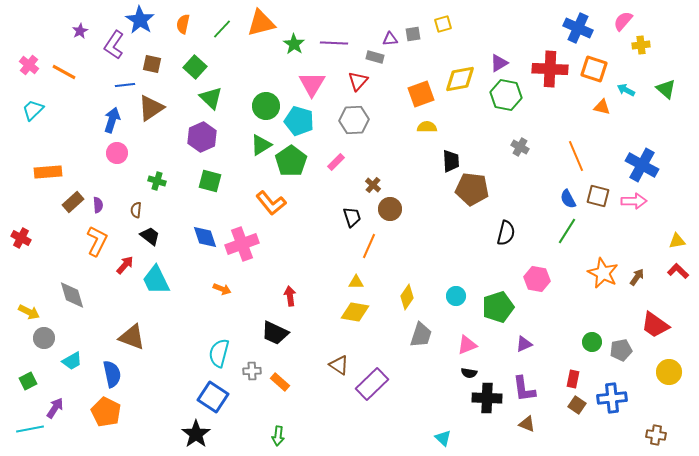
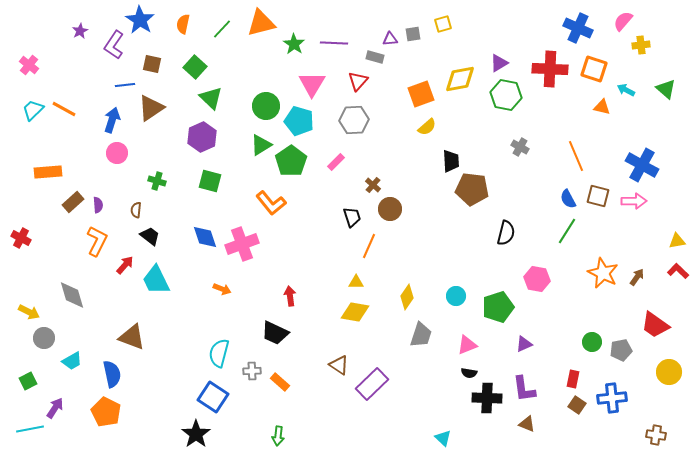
orange line at (64, 72): moved 37 px down
yellow semicircle at (427, 127): rotated 138 degrees clockwise
